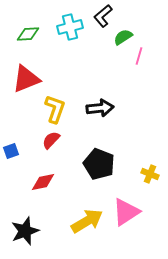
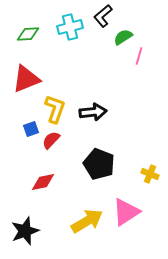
black arrow: moved 7 px left, 4 px down
blue square: moved 20 px right, 22 px up
